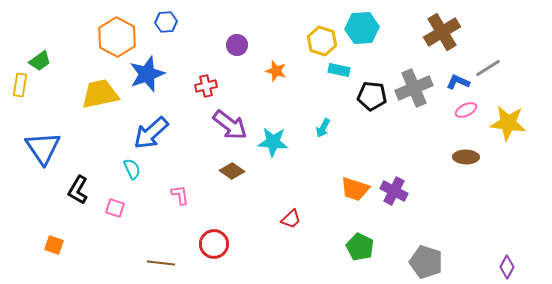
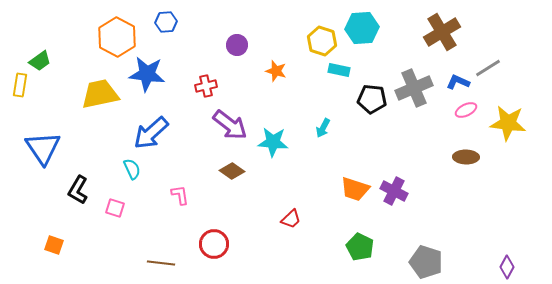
blue star: rotated 27 degrees clockwise
black pentagon: moved 3 px down
